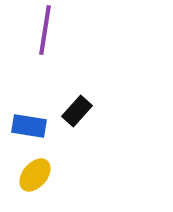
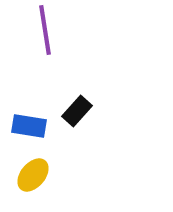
purple line: rotated 18 degrees counterclockwise
yellow ellipse: moved 2 px left
